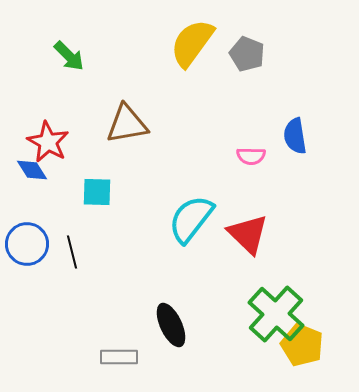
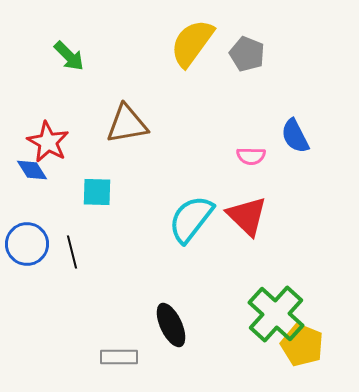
blue semicircle: rotated 18 degrees counterclockwise
red triangle: moved 1 px left, 18 px up
